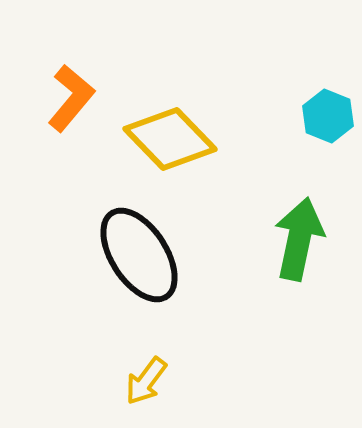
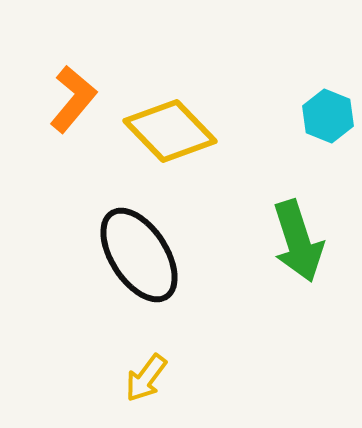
orange L-shape: moved 2 px right, 1 px down
yellow diamond: moved 8 px up
green arrow: moved 1 px left, 2 px down; rotated 150 degrees clockwise
yellow arrow: moved 3 px up
